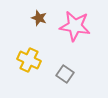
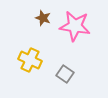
brown star: moved 4 px right
yellow cross: moved 1 px right
